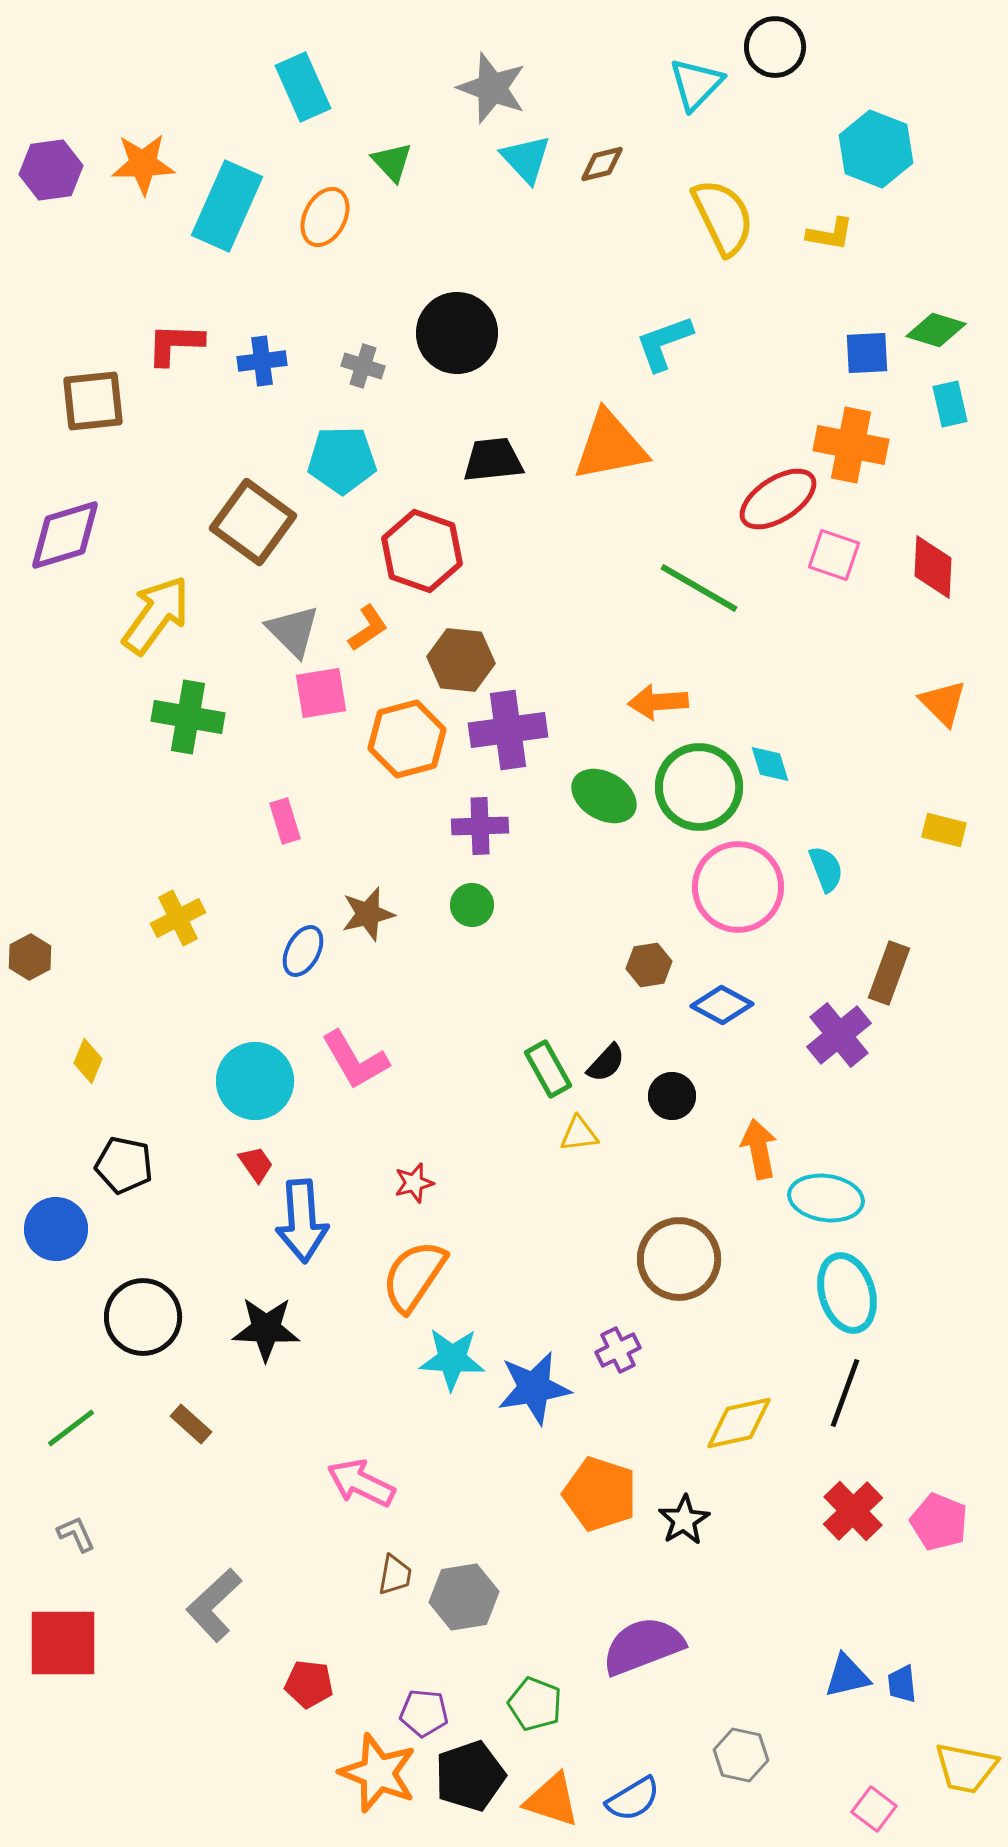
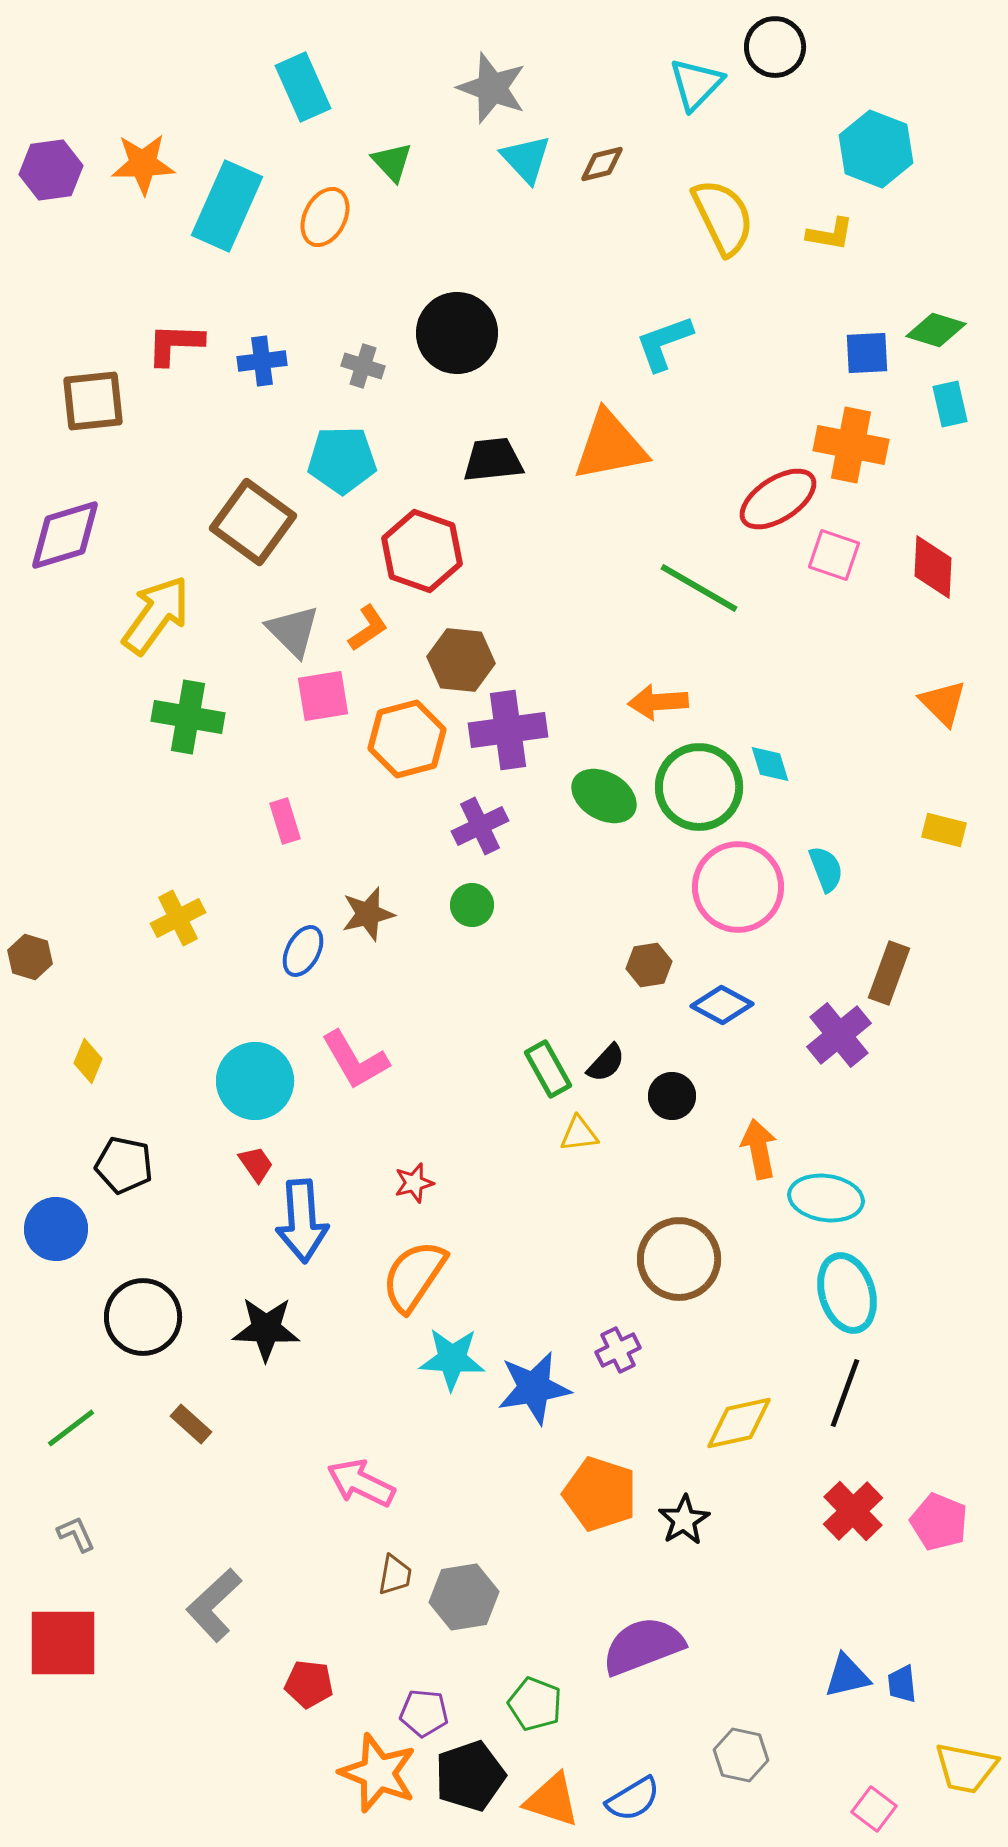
pink square at (321, 693): moved 2 px right, 3 px down
purple cross at (480, 826): rotated 24 degrees counterclockwise
brown hexagon at (30, 957): rotated 15 degrees counterclockwise
